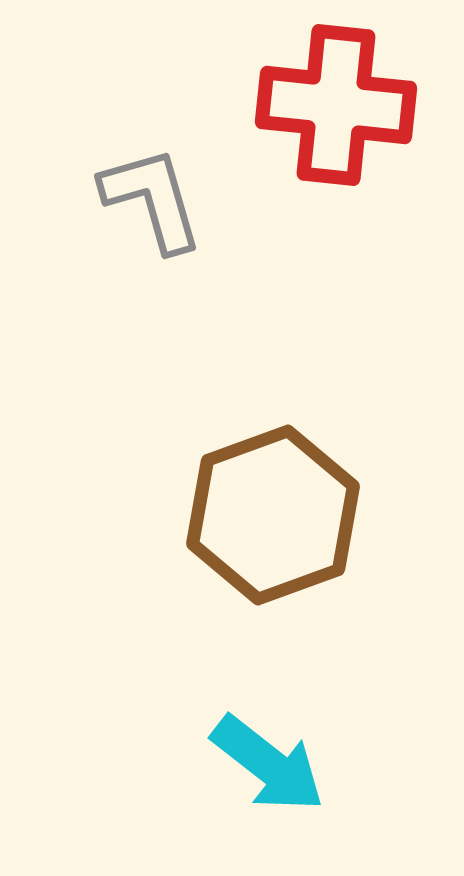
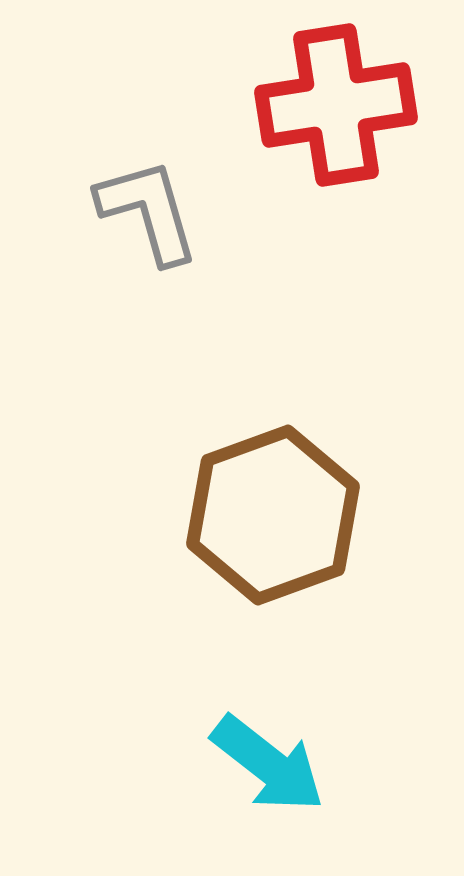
red cross: rotated 15 degrees counterclockwise
gray L-shape: moved 4 px left, 12 px down
